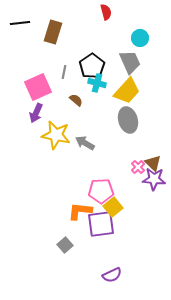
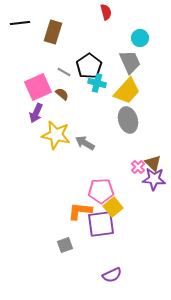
black pentagon: moved 3 px left
gray line: rotated 72 degrees counterclockwise
brown semicircle: moved 14 px left, 6 px up
gray square: rotated 21 degrees clockwise
